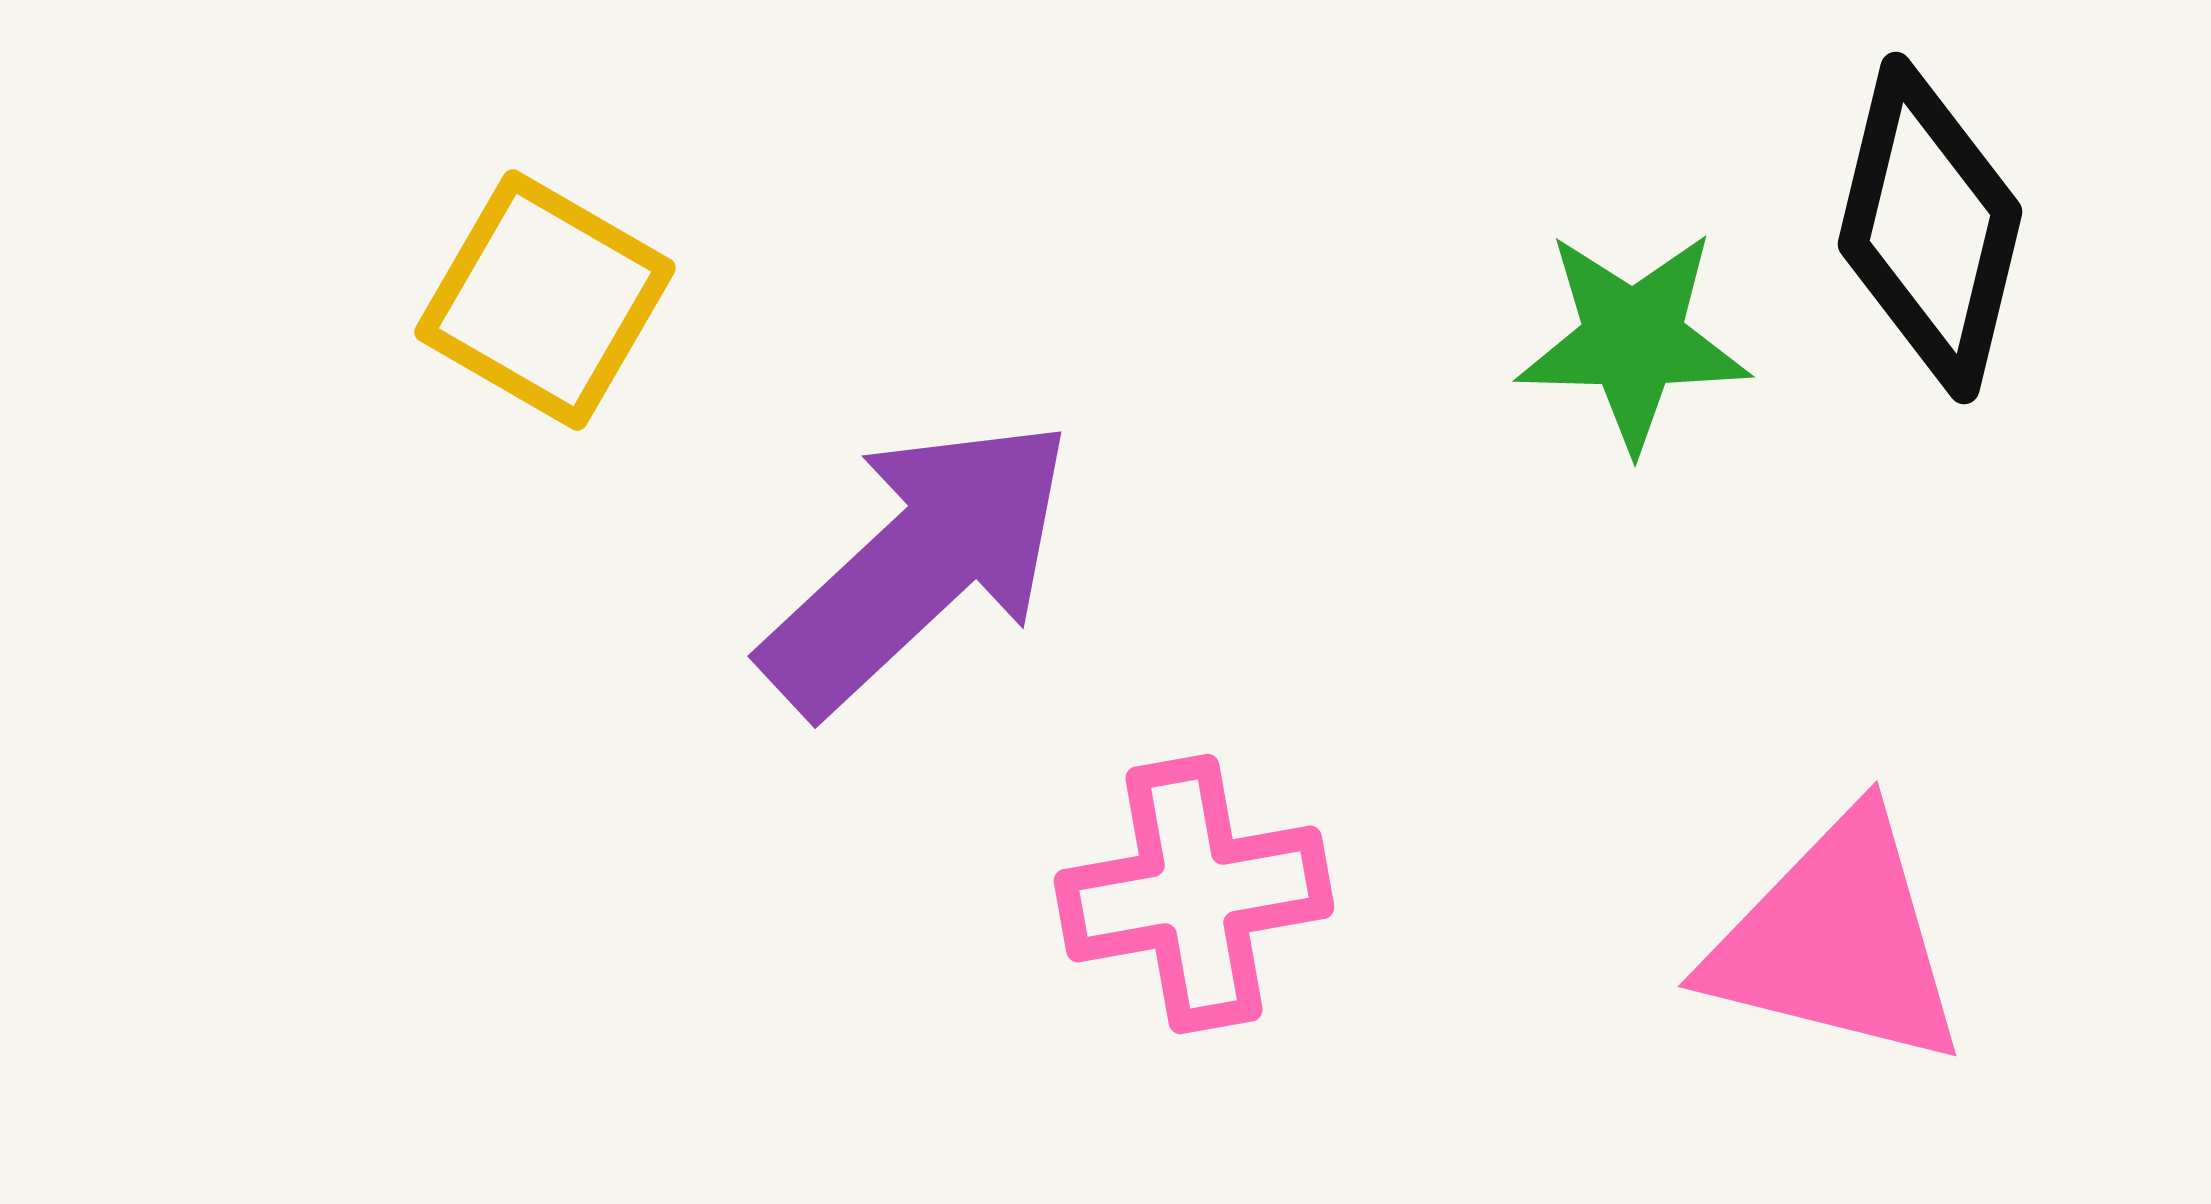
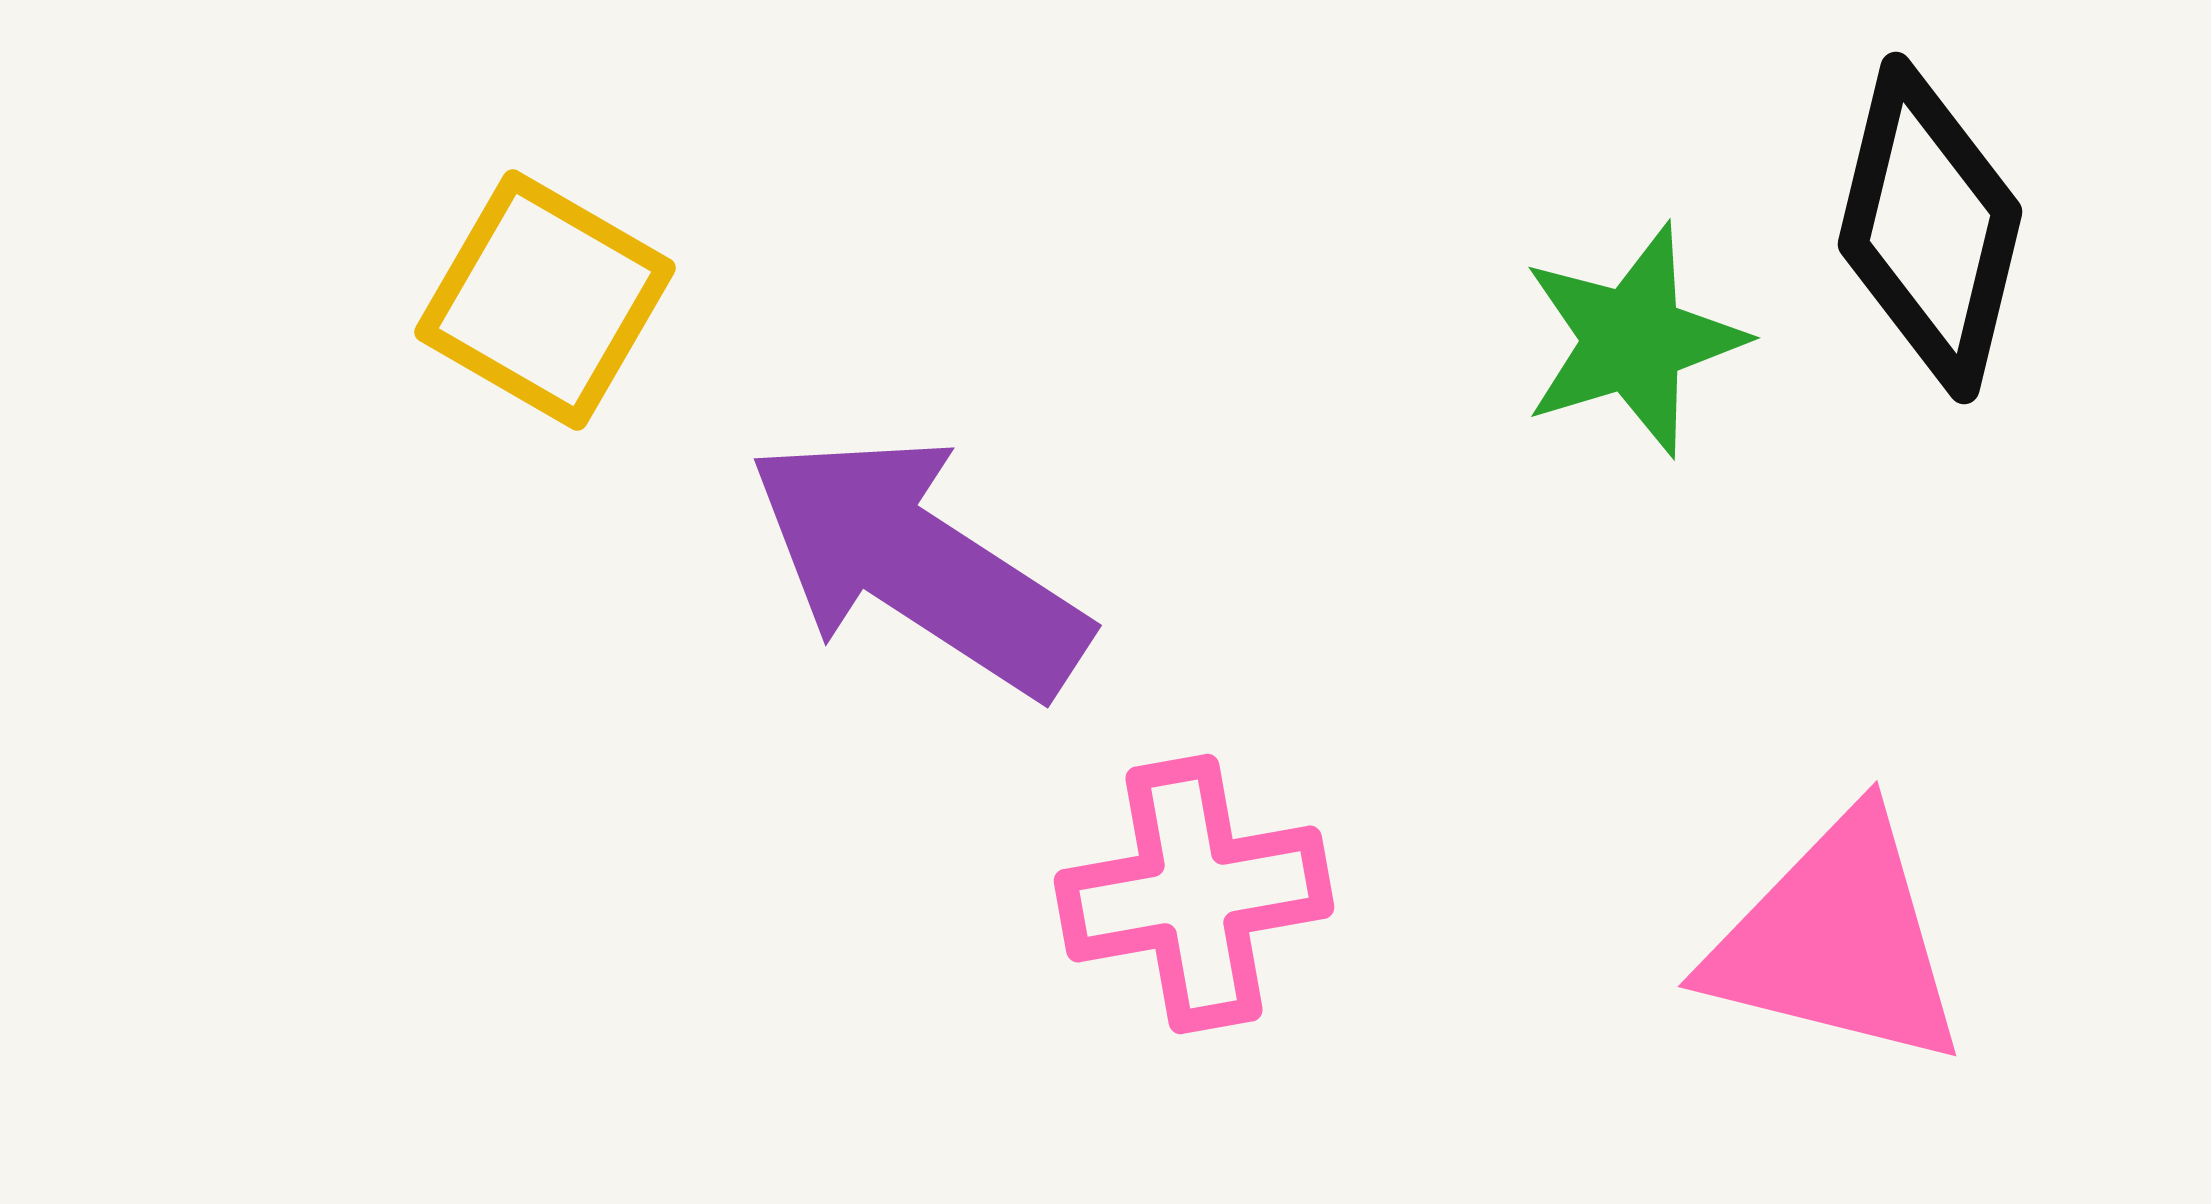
green star: rotated 18 degrees counterclockwise
purple arrow: rotated 104 degrees counterclockwise
